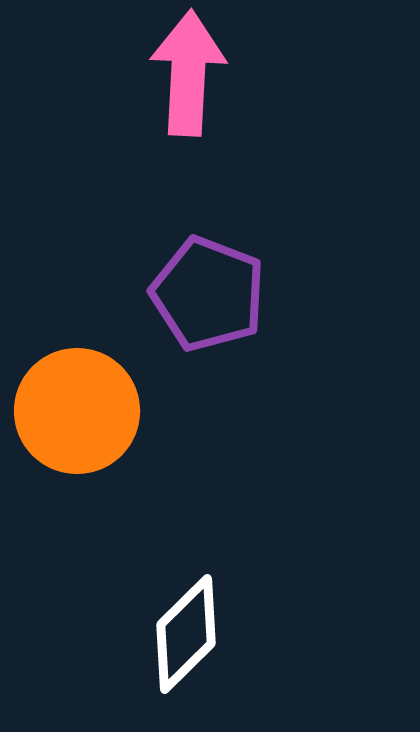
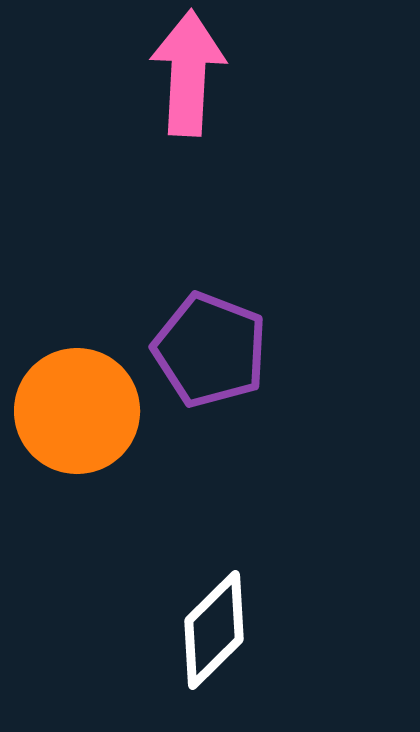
purple pentagon: moved 2 px right, 56 px down
white diamond: moved 28 px right, 4 px up
